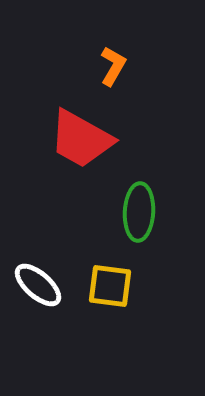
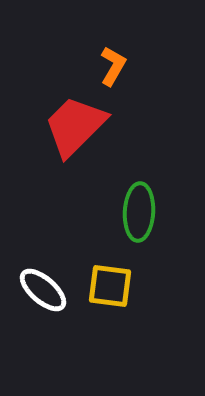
red trapezoid: moved 6 px left, 13 px up; rotated 106 degrees clockwise
white ellipse: moved 5 px right, 5 px down
